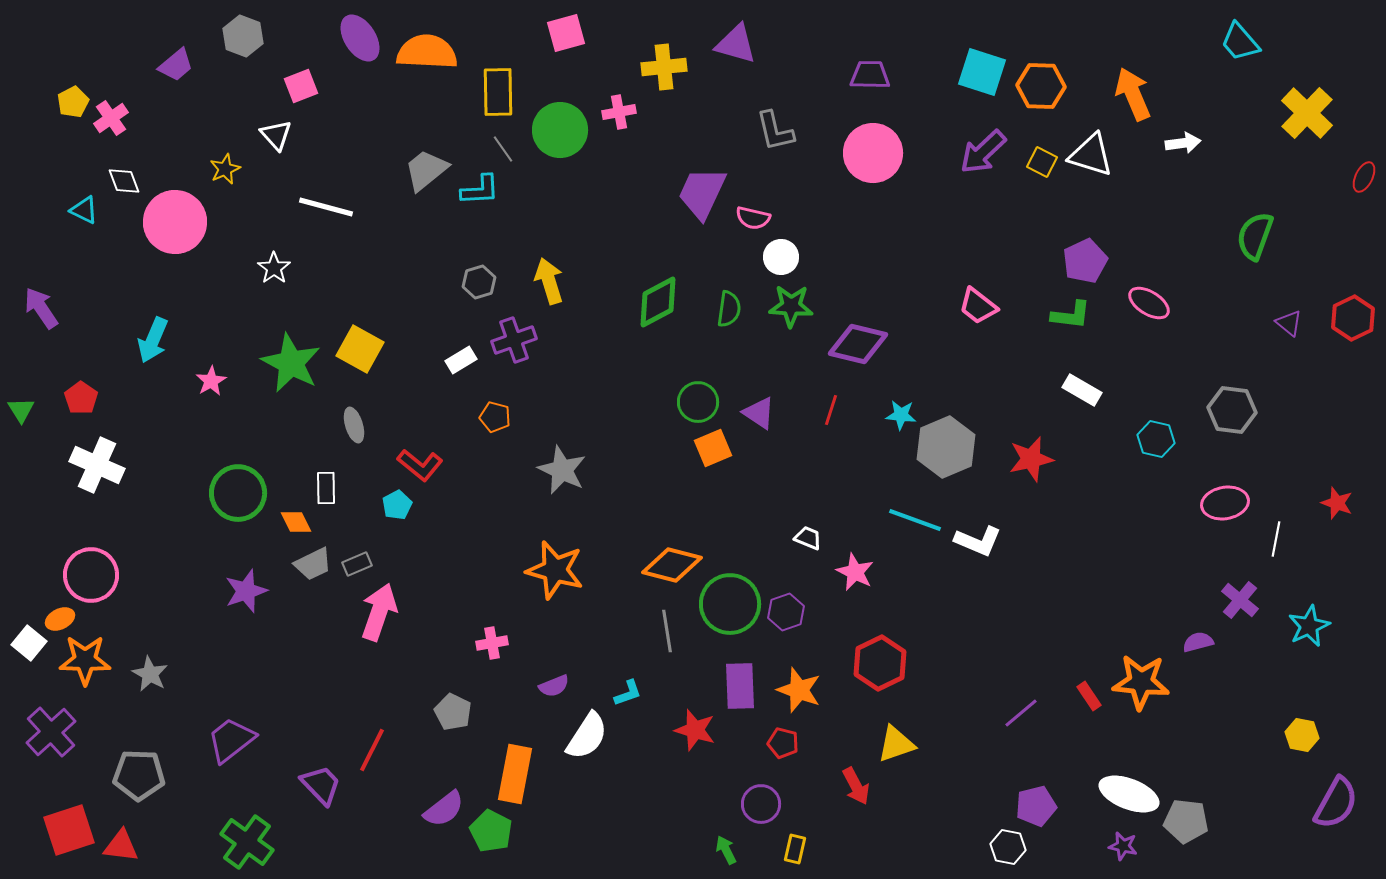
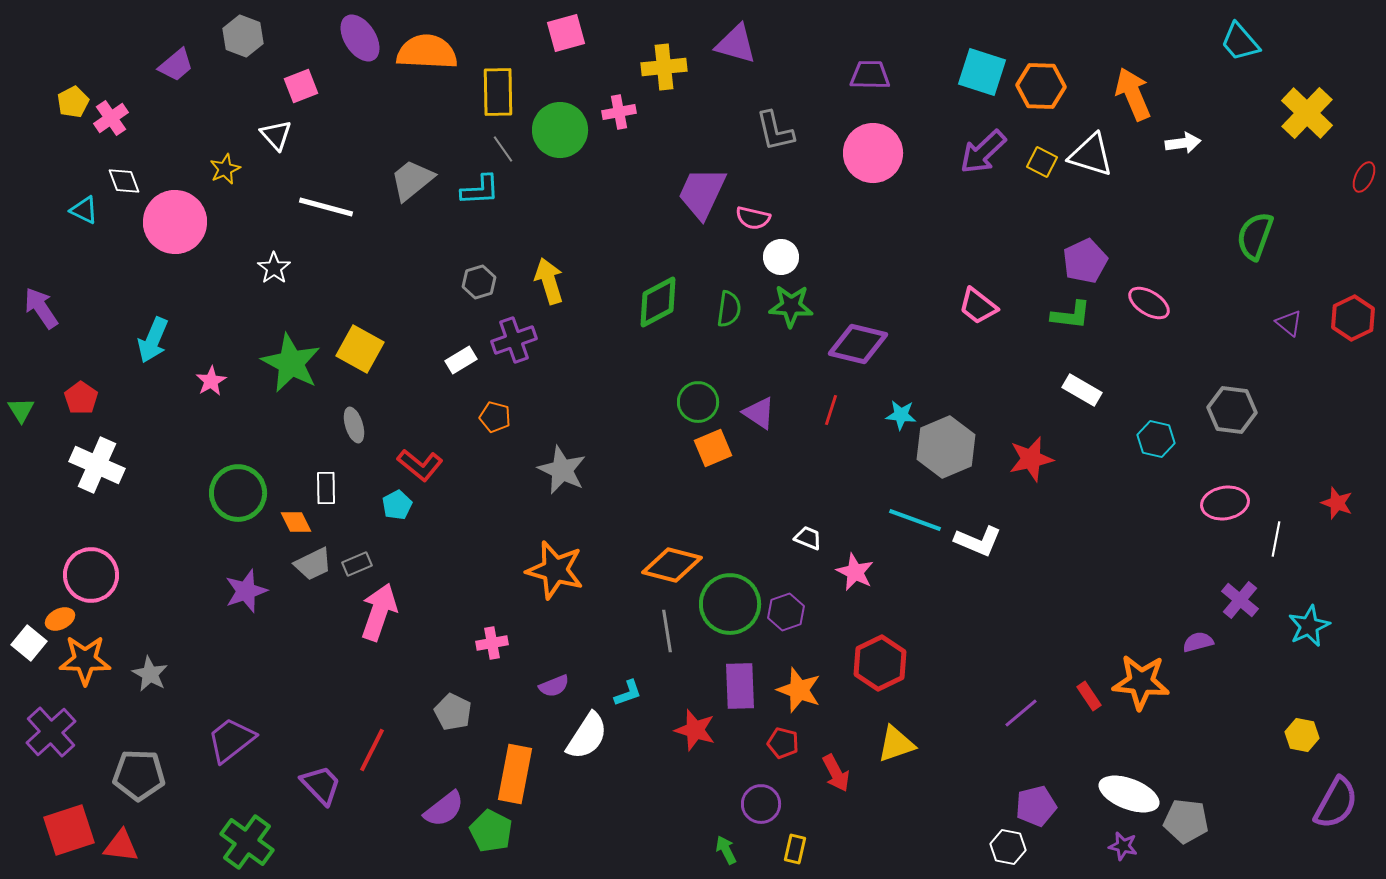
gray trapezoid at (426, 170): moved 14 px left, 10 px down
red arrow at (856, 786): moved 20 px left, 13 px up
